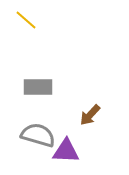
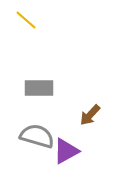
gray rectangle: moved 1 px right, 1 px down
gray semicircle: moved 1 px left, 1 px down
purple triangle: rotated 32 degrees counterclockwise
